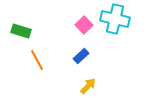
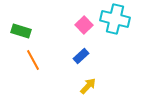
orange line: moved 4 px left
